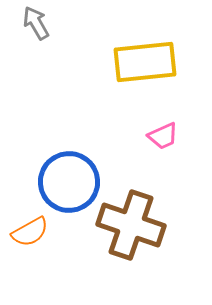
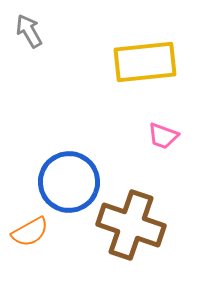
gray arrow: moved 7 px left, 8 px down
pink trapezoid: rotated 44 degrees clockwise
